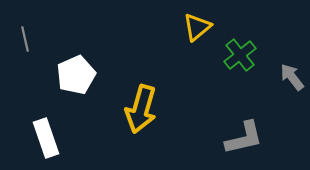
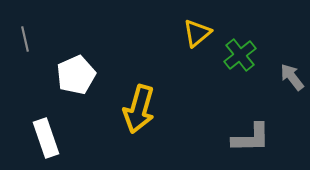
yellow triangle: moved 6 px down
yellow arrow: moved 2 px left
gray L-shape: moved 7 px right; rotated 12 degrees clockwise
